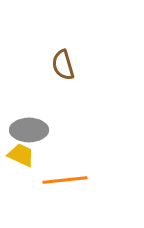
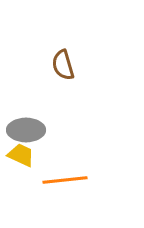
gray ellipse: moved 3 px left
